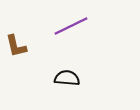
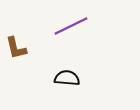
brown L-shape: moved 2 px down
